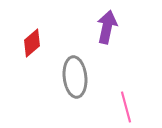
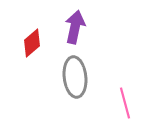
purple arrow: moved 32 px left
pink line: moved 1 px left, 4 px up
